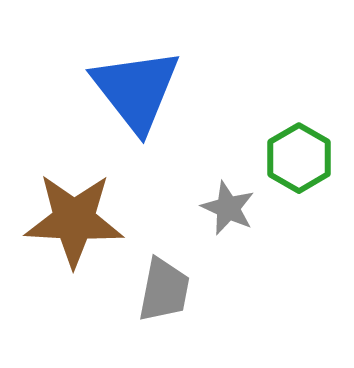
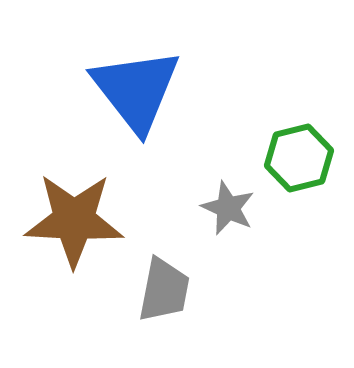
green hexagon: rotated 16 degrees clockwise
